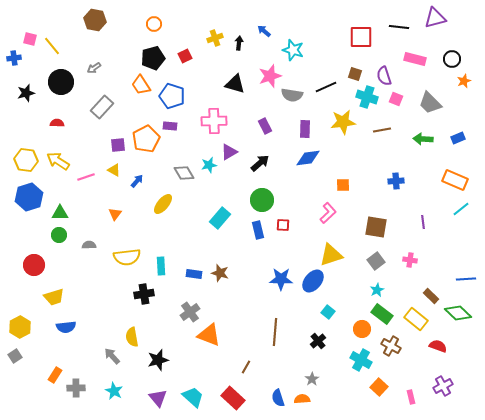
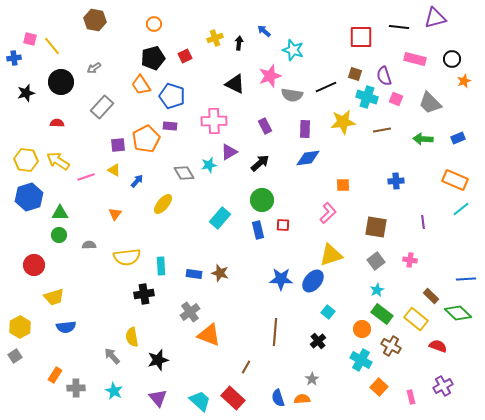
black triangle at (235, 84): rotated 10 degrees clockwise
cyan trapezoid at (193, 397): moved 7 px right, 4 px down
